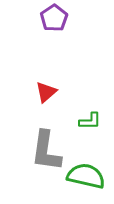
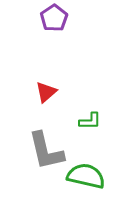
gray L-shape: rotated 21 degrees counterclockwise
